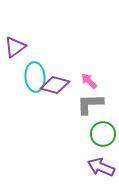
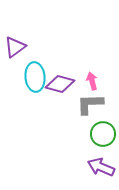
pink arrow: moved 3 px right; rotated 30 degrees clockwise
purple diamond: moved 5 px right, 1 px up
